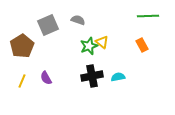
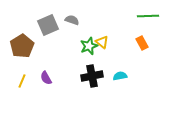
gray semicircle: moved 6 px left
orange rectangle: moved 2 px up
cyan semicircle: moved 2 px right, 1 px up
